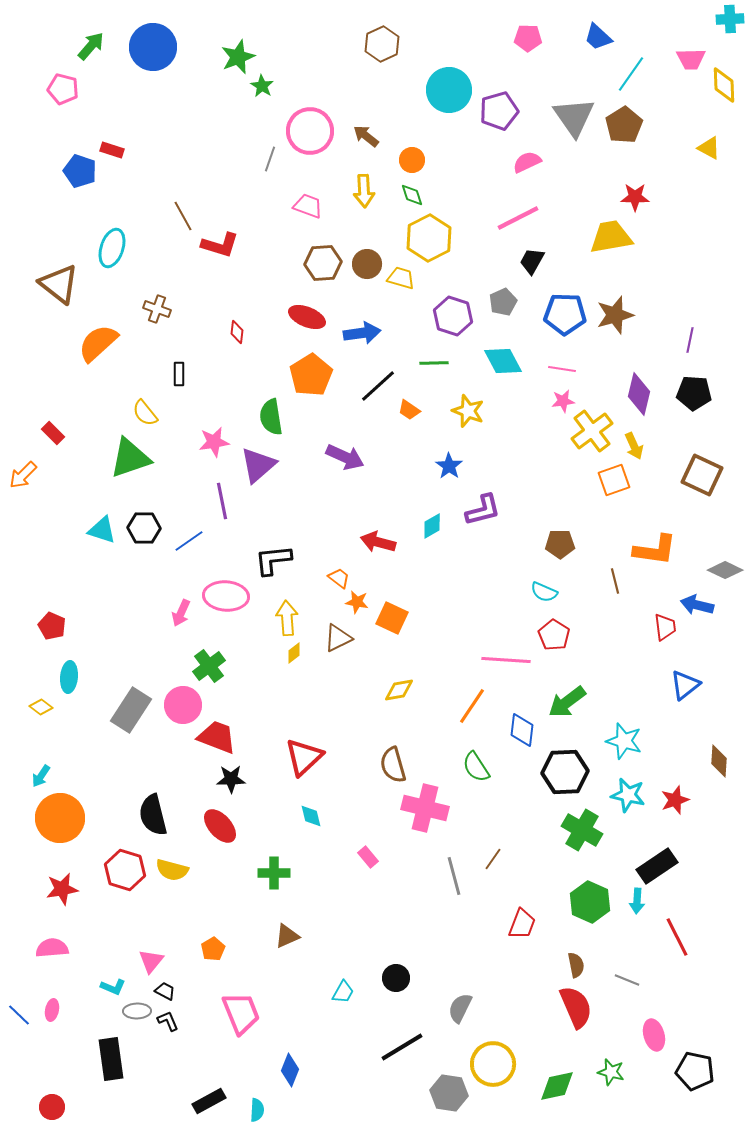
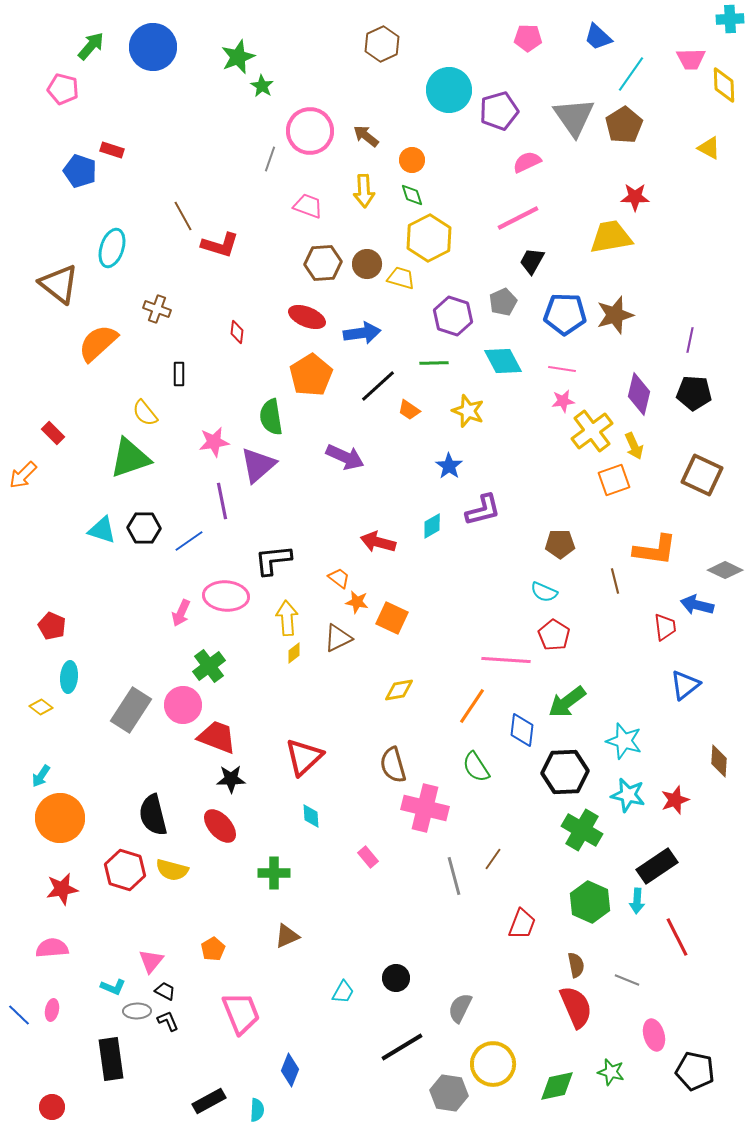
cyan diamond at (311, 816): rotated 10 degrees clockwise
